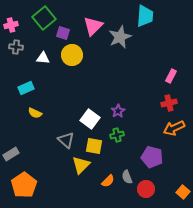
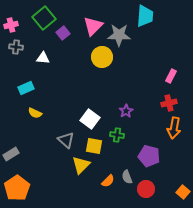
purple square: rotated 32 degrees clockwise
gray star: moved 1 px left, 2 px up; rotated 25 degrees clockwise
yellow circle: moved 30 px right, 2 px down
purple star: moved 8 px right
orange arrow: rotated 55 degrees counterclockwise
green cross: rotated 24 degrees clockwise
purple pentagon: moved 3 px left, 1 px up
orange pentagon: moved 7 px left, 3 px down
